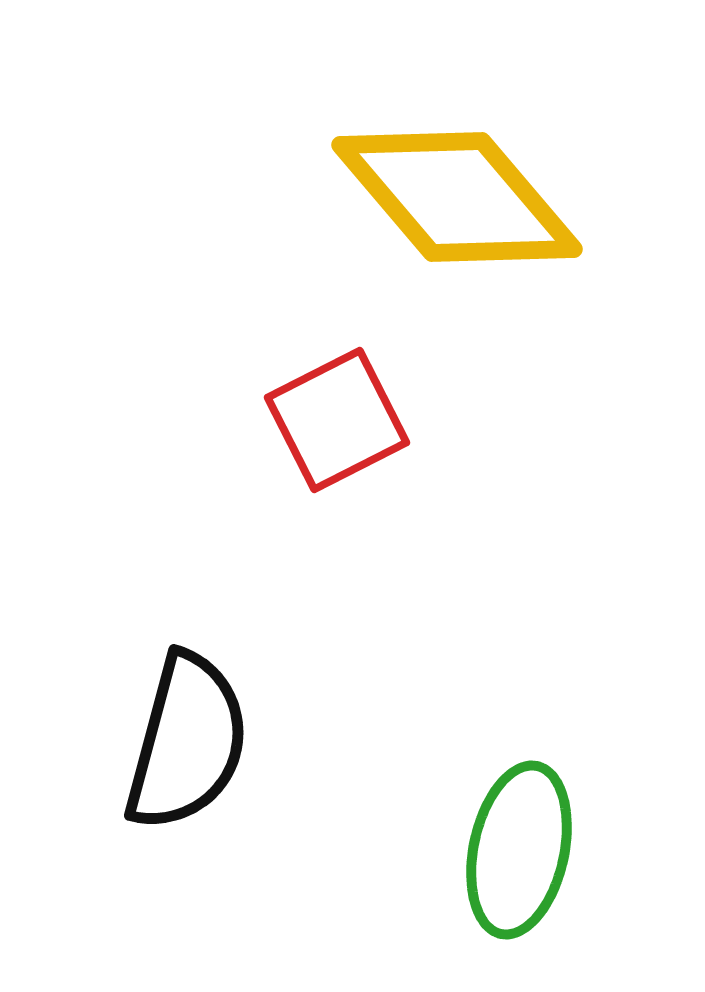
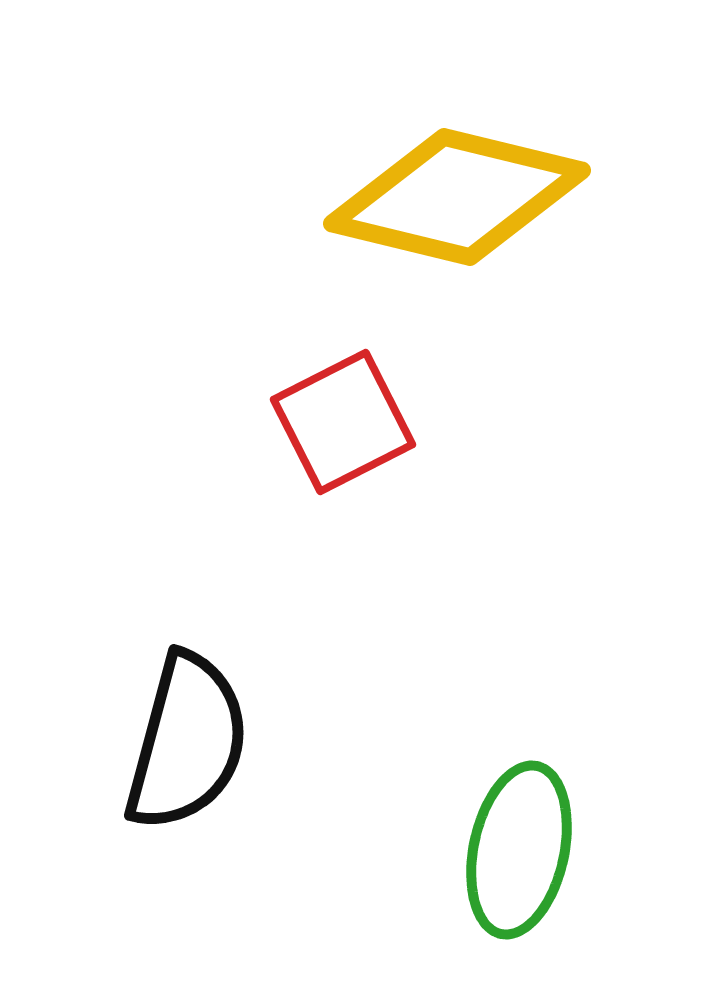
yellow diamond: rotated 36 degrees counterclockwise
red square: moved 6 px right, 2 px down
